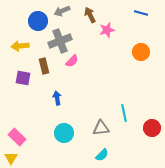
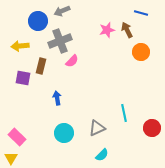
brown arrow: moved 37 px right, 15 px down
brown rectangle: moved 3 px left; rotated 28 degrees clockwise
gray triangle: moved 4 px left; rotated 18 degrees counterclockwise
